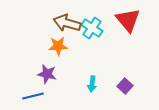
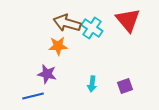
purple square: rotated 28 degrees clockwise
